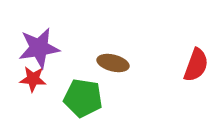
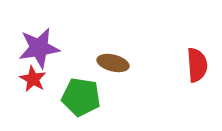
red semicircle: moved 1 px right; rotated 24 degrees counterclockwise
red star: rotated 24 degrees clockwise
green pentagon: moved 2 px left, 1 px up
